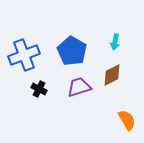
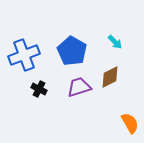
cyan arrow: rotated 56 degrees counterclockwise
brown diamond: moved 2 px left, 2 px down
orange semicircle: moved 3 px right, 3 px down
